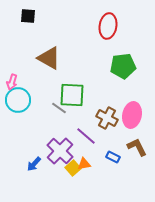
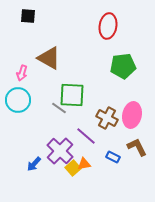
pink arrow: moved 10 px right, 9 px up
